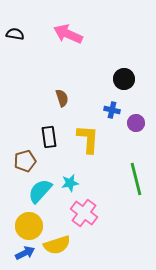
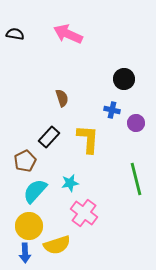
black rectangle: rotated 50 degrees clockwise
brown pentagon: rotated 10 degrees counterclockwise
cyan semicircle: moved 5 px left
blue arrow: rotated 114 degrees clockwise
